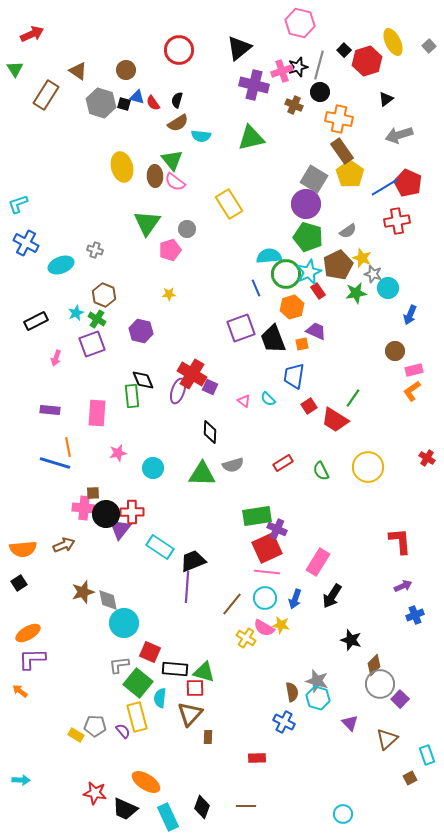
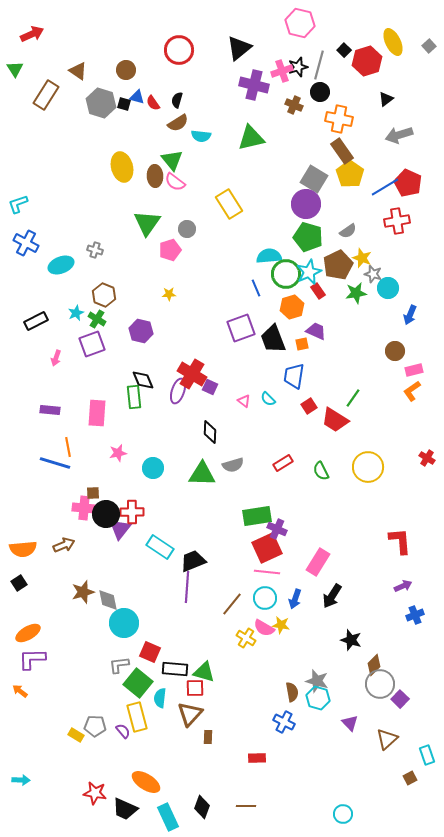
green rectangle at (132, 396): moved 2 px right, 1 px down
